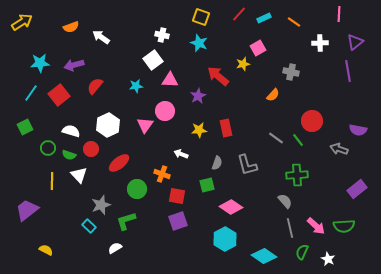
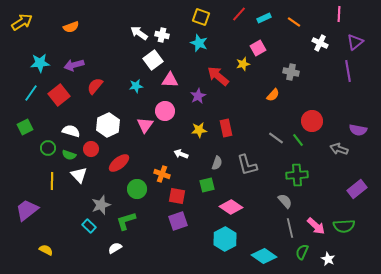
white arrow at (101, 37): moved 38 px right, 4 px up
white cross at (320, 43): rotated 28 degrees clockwise
